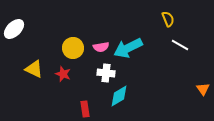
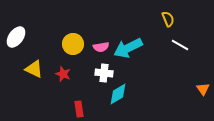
white ellipse: moved 2 px right, 8 px down; rotated 10 degrees counterclockwise
yellow circle: moved 4 px up
white cross: moved 2 px left
cyan diamond: moved 1 px left, 2 px up
red rectangle: moved 6 px left
